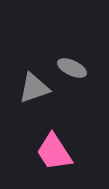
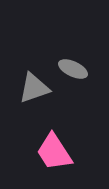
gray ellipse: moved 1 px right, 1 px down
